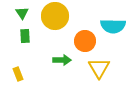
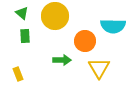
green triangle: rotated 16 degrees counterclockwise
